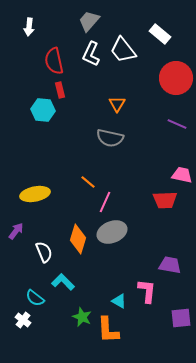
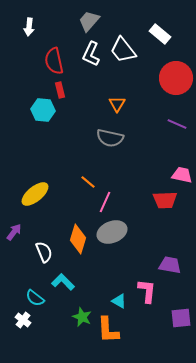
yellow ellipse: rotated 28 degrees counterclockwise
purple arrow: moved 2 px left, 1 px down
